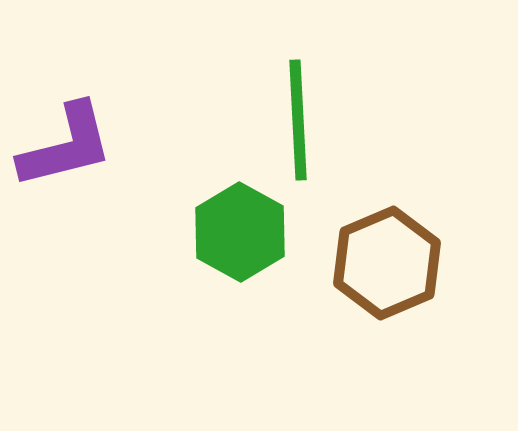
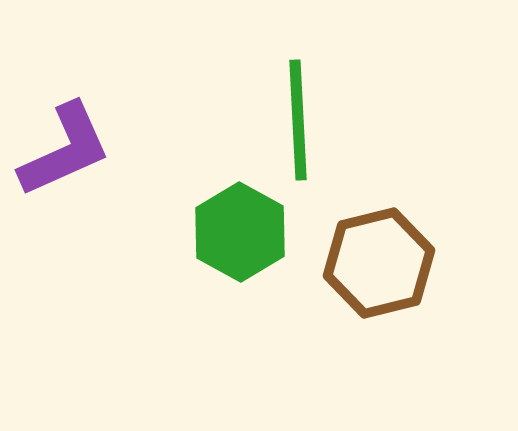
purple L-shape: moved 1 px left, 4 px down; rotated 10 degrees counterclockwise
brown hexagon: moved 8 px left; rotated 9 degrees clockwise
